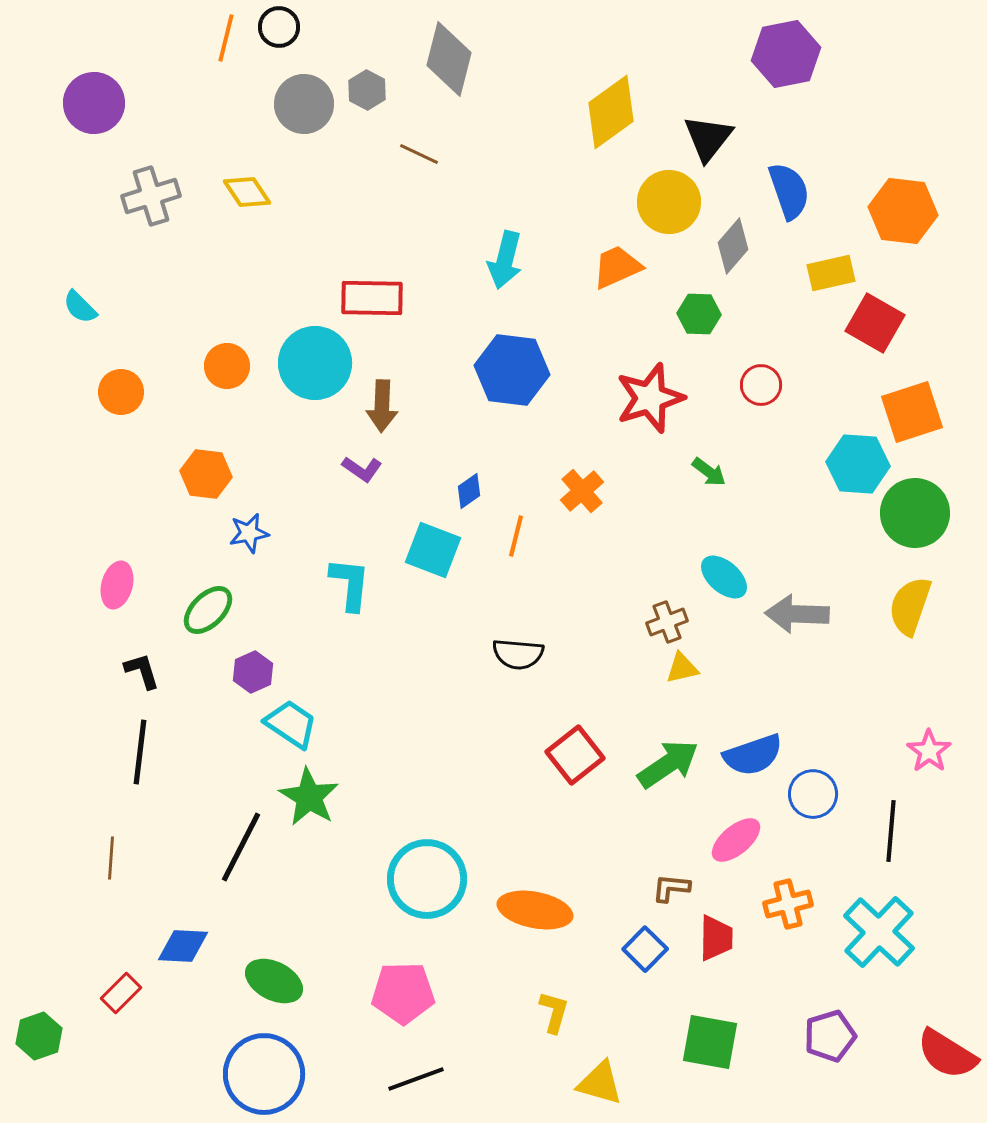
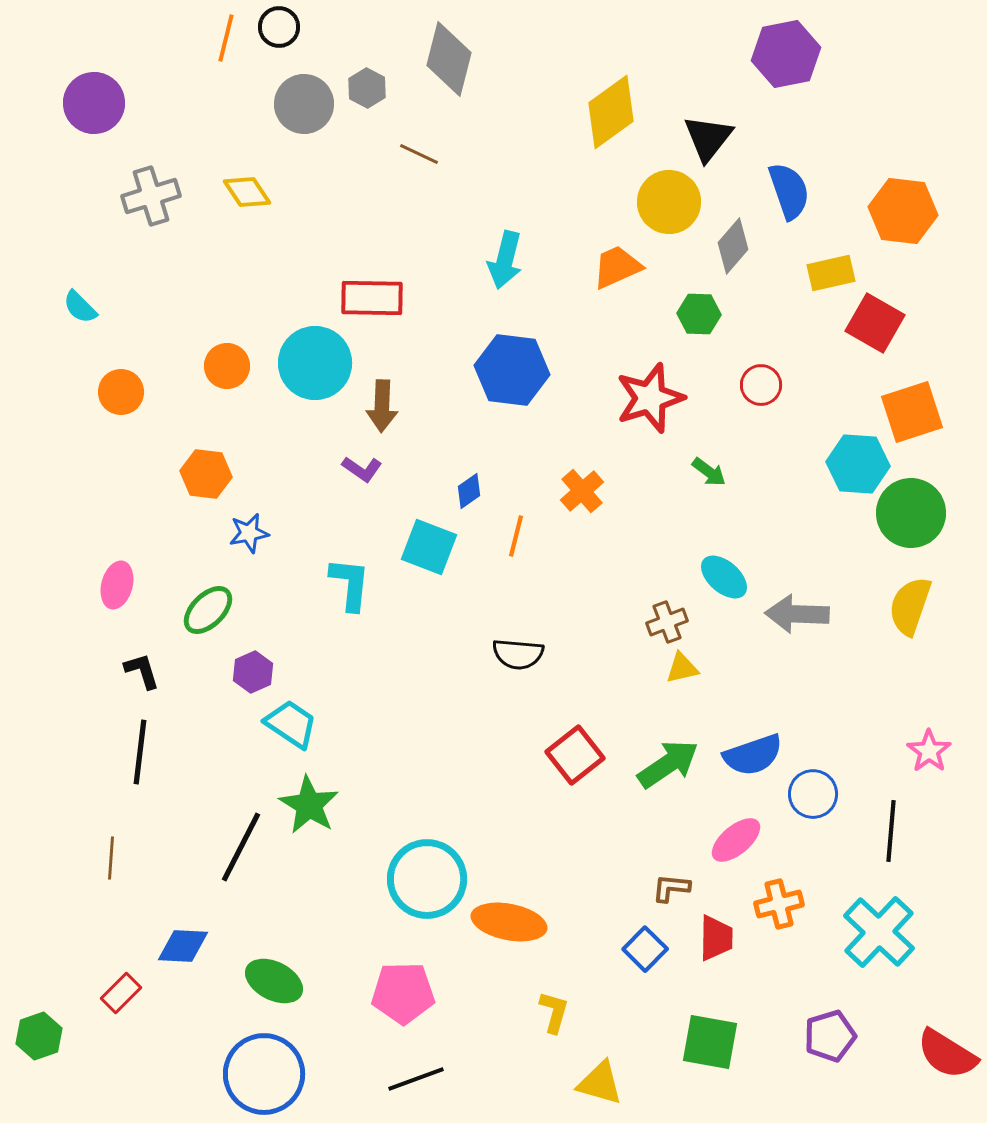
gray hexagon at (367, 90): moved 2 px up
green circle at (915, 513): moved 4 px left
cyan square at (433, 550): moved 4 px left, 3 px up
green star at (309, 797): moved 8 px down
orange cross at (788, 904): moved 9 px left
orange ellipse at (535, 910): moved 26 px left, 12 px down
